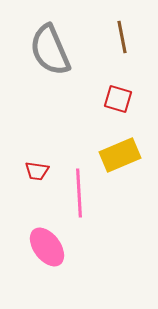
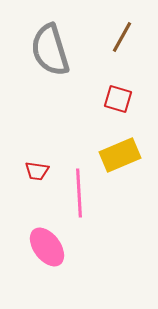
brown line: rotated 40 degrees clockwise
gray semicircle: rotated 6 degrees clockwise
